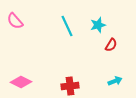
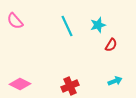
pink diamond: moved 1 px left, 2 px down
red cross: rotated 18 degrees counterclockwise
